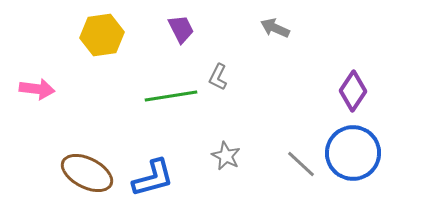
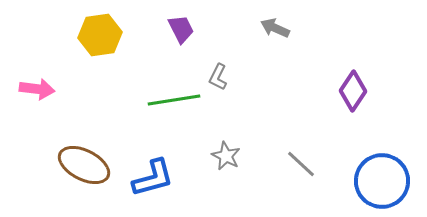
yellow hexagon: moved 2 px left
green line: moved 3 px right, 4 px down
blue circle: moved 29 px right, 28 px down
brown ellipse: moved 3 px left, 8 px up
